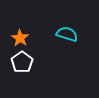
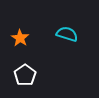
white pentagon: moved 3 px right, 13 px down
